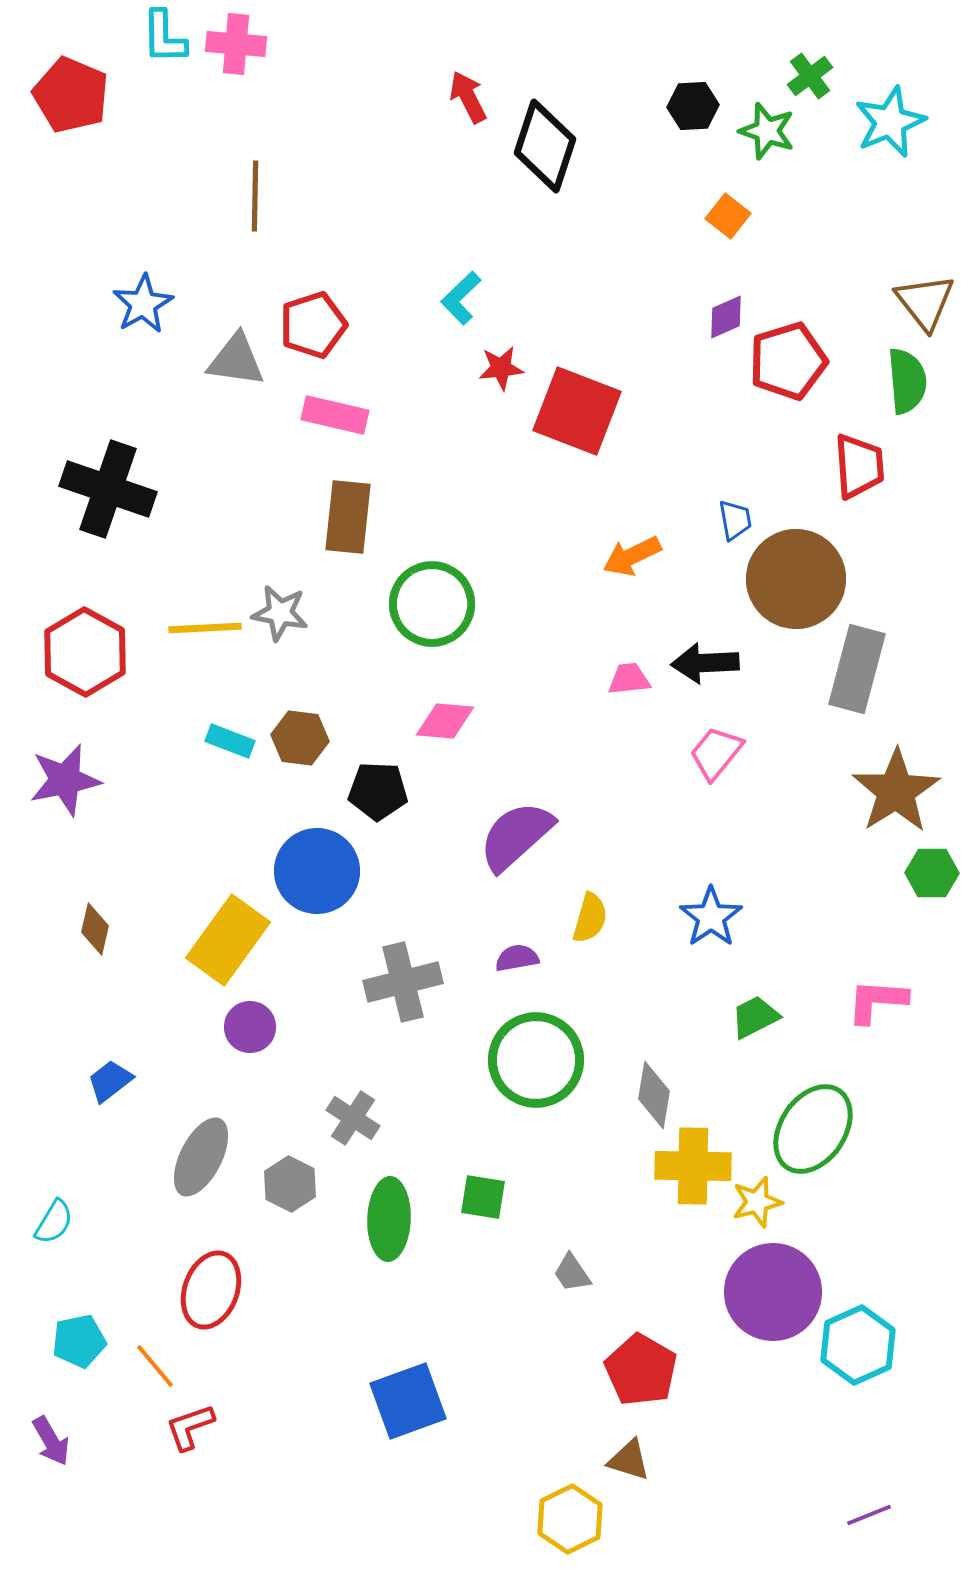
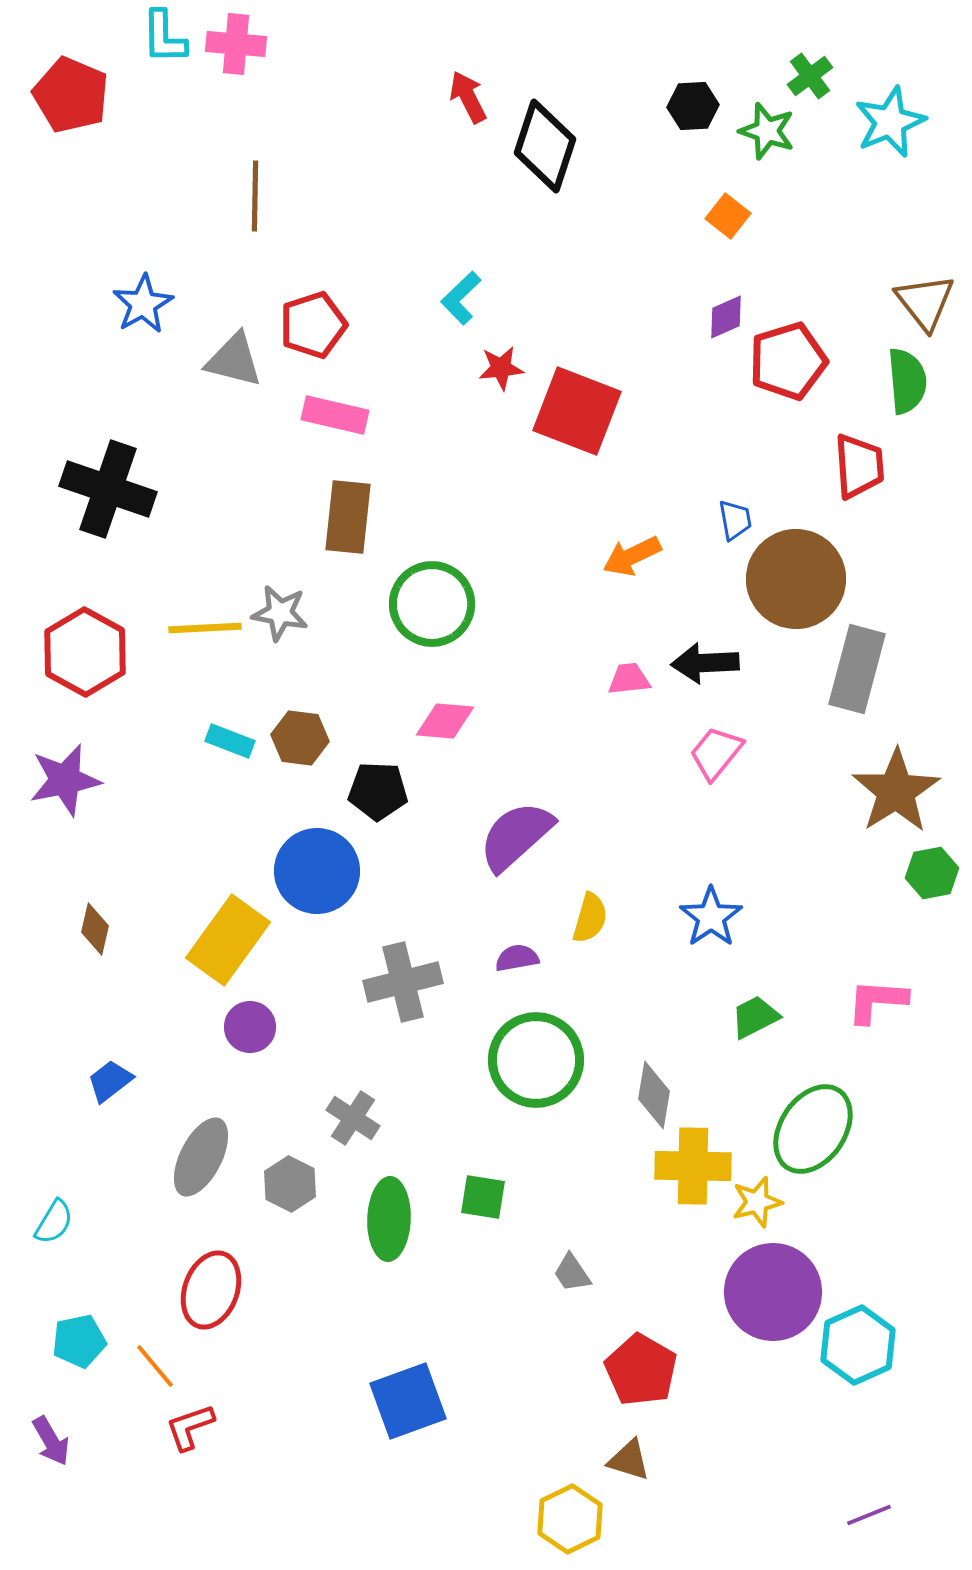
gray triangle at (236, 360): moved 2 px left; rotated 6 degrees clockwise
green hexagon at (932, 873): rotated 12 degrees counterclockwise
